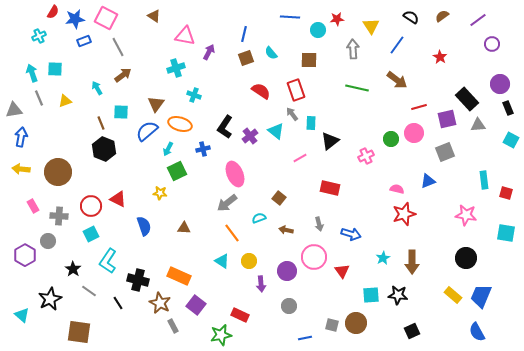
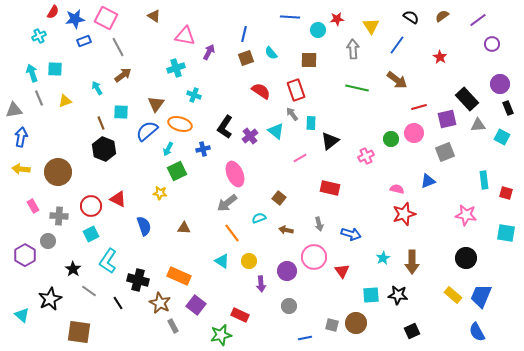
cyan square at (511, 140): moved 9 px left, 3 px up
